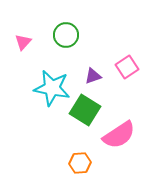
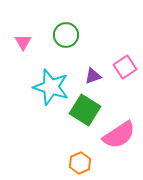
pink triangle: rotated 12 degrees counterclockwise
pink square: moved 2 px left
cyan star: moved 1 px left, 1 px up; rotated 6 degrees clockwise
orange hexagon: rotated 20 degrees counterclockwise
